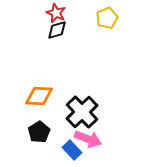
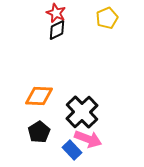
black diamond: rotated 10 degrees counterclockwise
